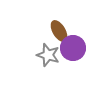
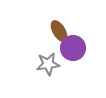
gray star: moved 9 px down; rotated 25 degrees counterclockwise
